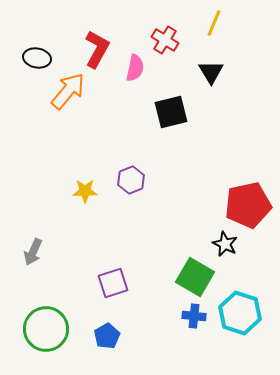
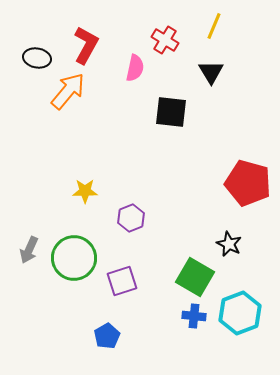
yellow line: moved 3 px down
red L-shape: moved 11 px left, 4 px up
black square: rotated 20 degrees clockwise
purple hexagon: moved 38 px down
red pentagon: moved 22 px up; rotated 27 degrees clockwise
black star: moved 4 px right
gray arrow: moved 4 px left, 2 px up
purple square: moved 9 px right, 2 px up
cyan hexagon: rotated 21 degrees clockwise
green circle: moved 28 px right, 71 px up
